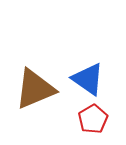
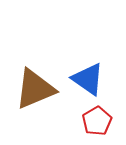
red pentagon: moved 4 px right, 2 px down
